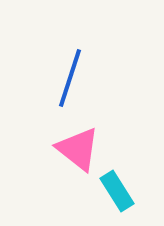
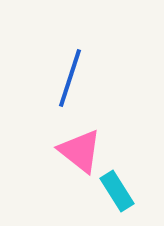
pink triangle: moved 2 px right, 2 px down
